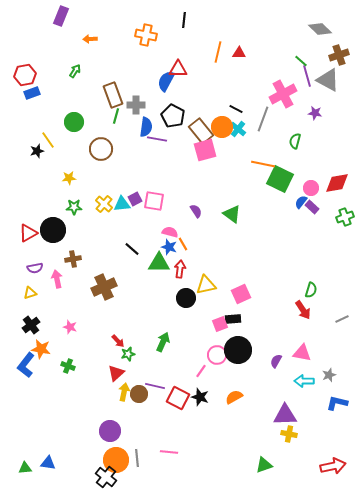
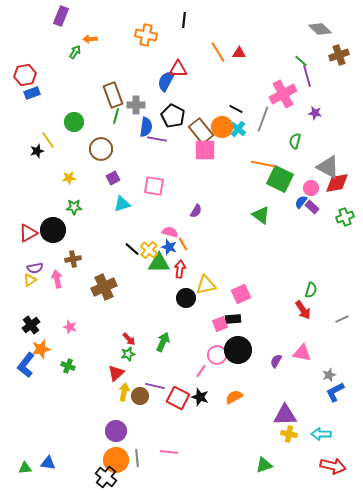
orange line at (218, 52): rotated 45 degrees counterclockwise
green arrow at (75, 71): moved 19 px up
gray triangle at (328, 80): moved 87 px down
pink square at (205, 150): rotated 15 degrees clockwise
purple square at (135, 199): moved 22 px left, 21 px up
pink square at (154, 201): moved 15 px up
yellow cross at (104, 204): moved 45 px right, 46 px down
cyan triangle at (122, 204): rotated 12 degrees counterclockwise
purple semicircle at (196, 211): rotated 64 degrees clockwise
green triangle at (232, 214): moved 29 px right, 1 px down
yellow triangle at (30, 293): moved 13 px up; rotated 16 degrees counterclockwise
red arrow at (118, 341): moved 11 px right, 2 px up
orange star at (41, 349): rotated 24 degrees counterclockwise
cyan arrow at (304, 381): moved 17 px right, 53 px down
brown circle at (139, 394): moved 1 px right, 2 px down
blue L-shape at (337, 403): moved 2 px left, 11 px up; rotated 40 degrees counterclockwise
purple circle at (110, 431): moved 6 px right
red arrow at (333, 466): rotated 25 degrees clockwise
